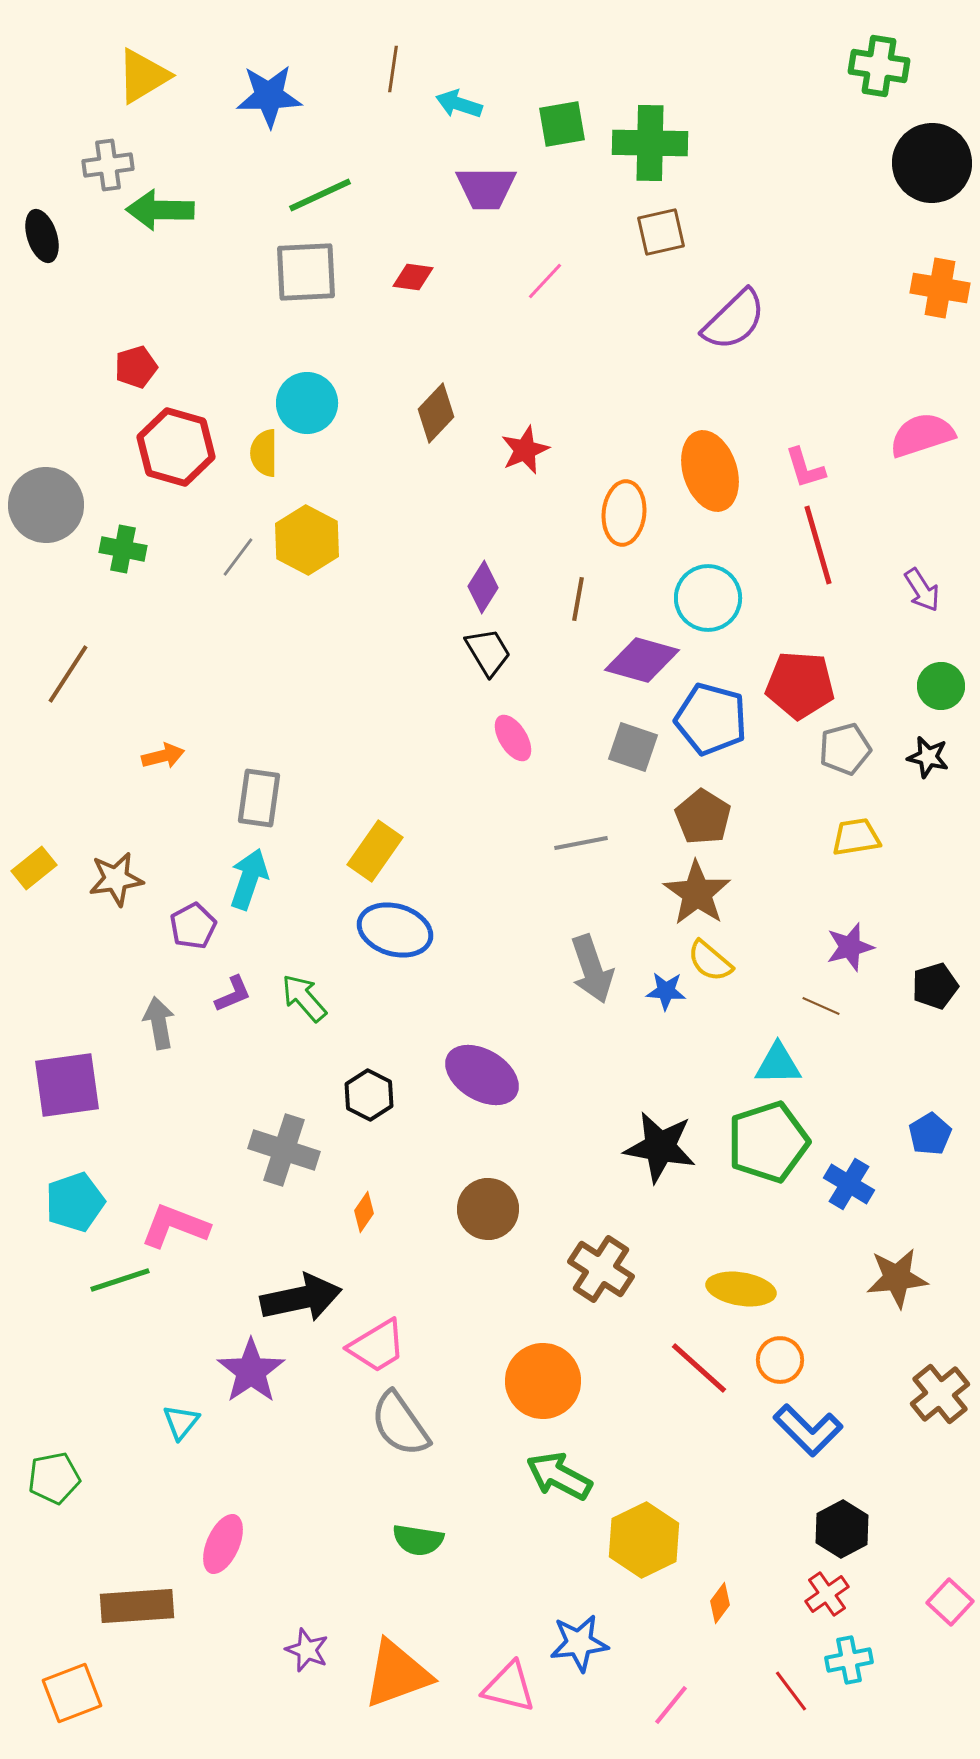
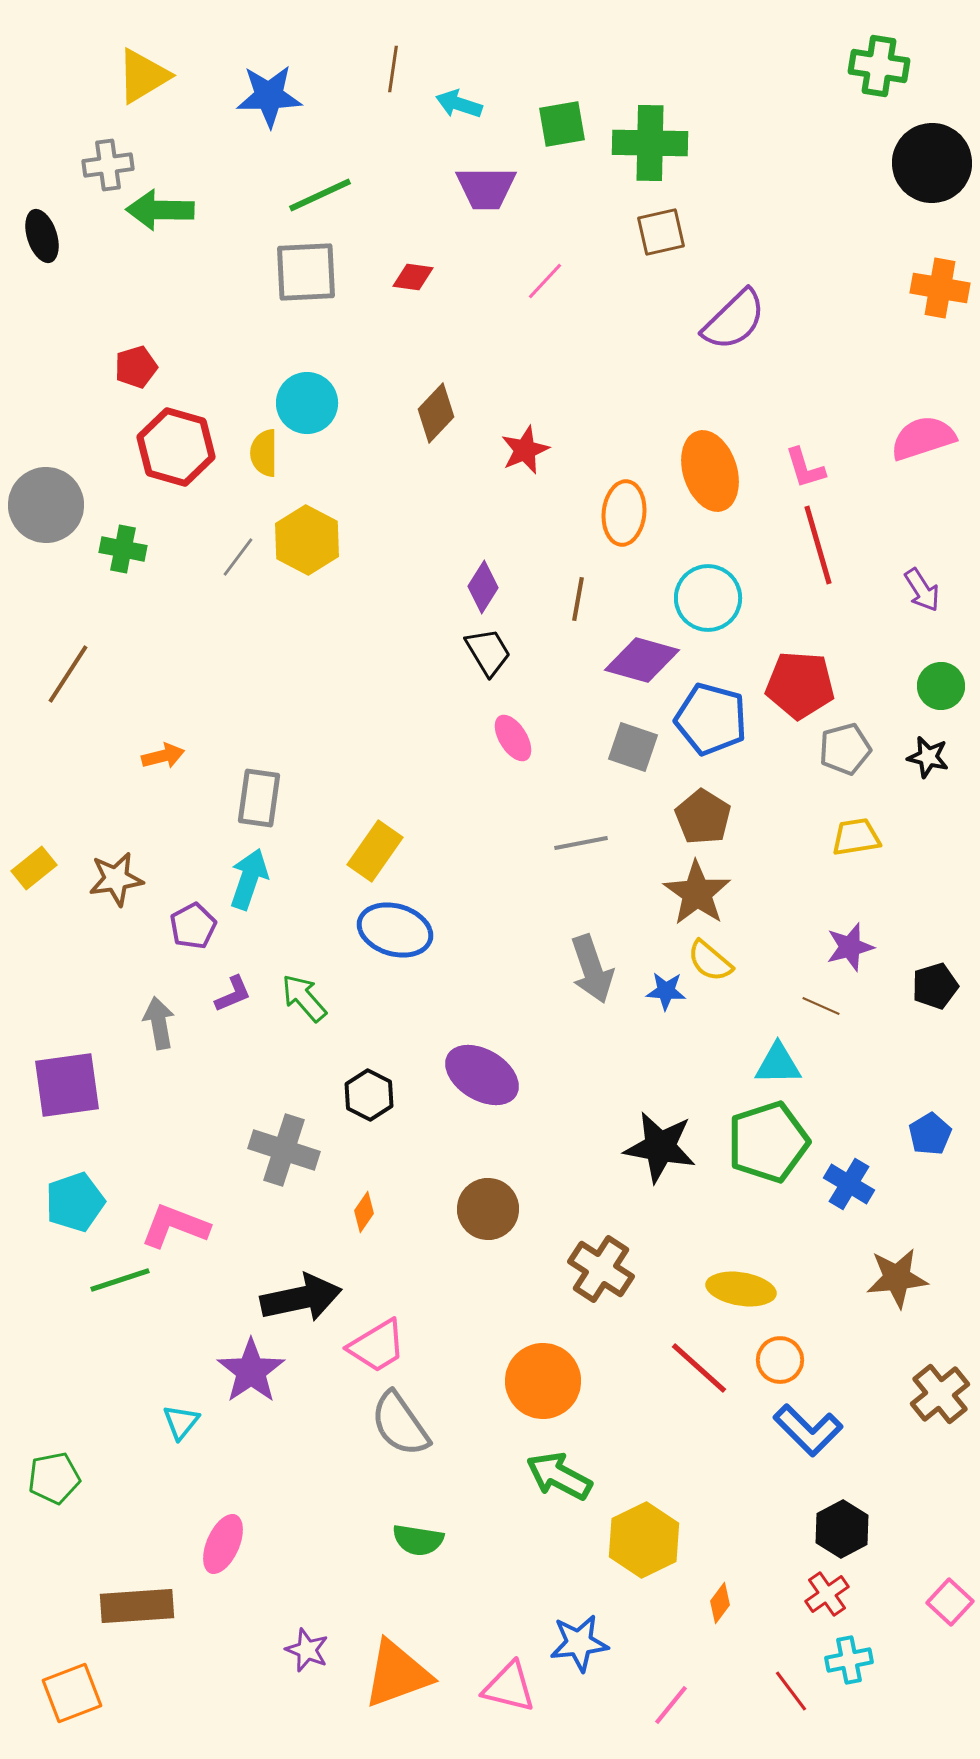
pink semicircle at (922, 435): moved 1 px right, 3 px down
